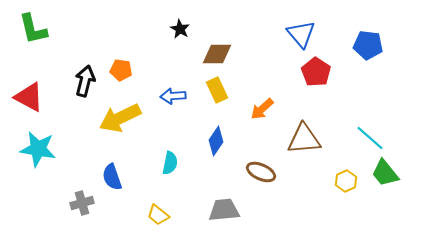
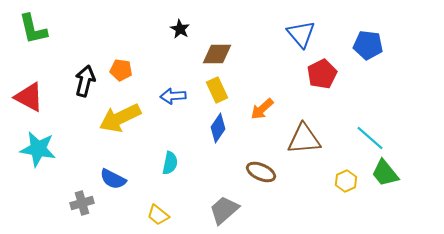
red pentagon: moved 6 px right, 2 px down; rotated 12 degrees clockwise
blue diamond: moved 2 px right, 13 px up
blue semicircle: moved 1 px right, 2 px down; rotated 44 degrees counterclockwise
gray trapezoid: rotated 36 degrees counterclockwise
